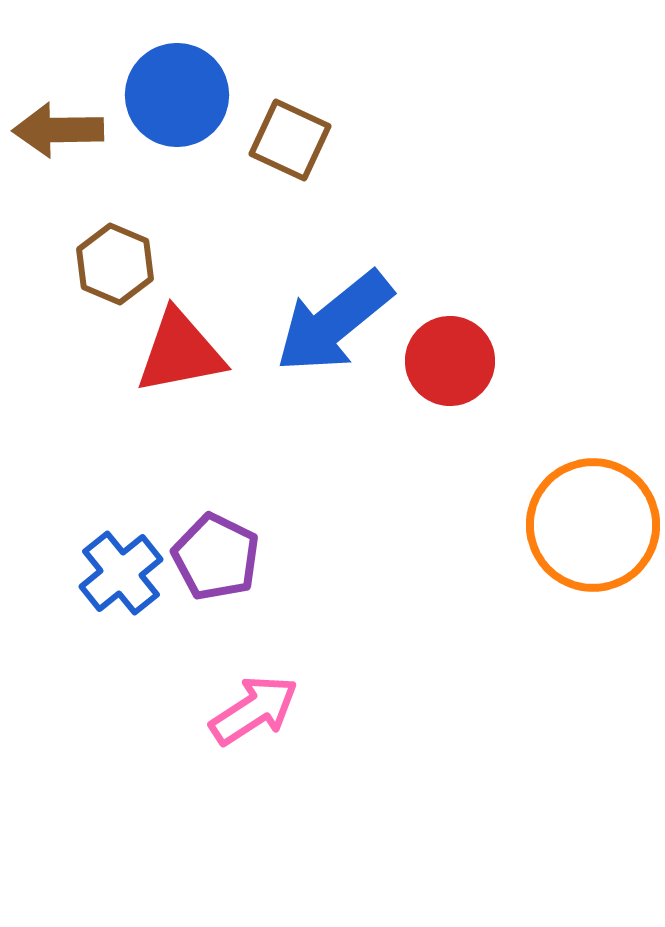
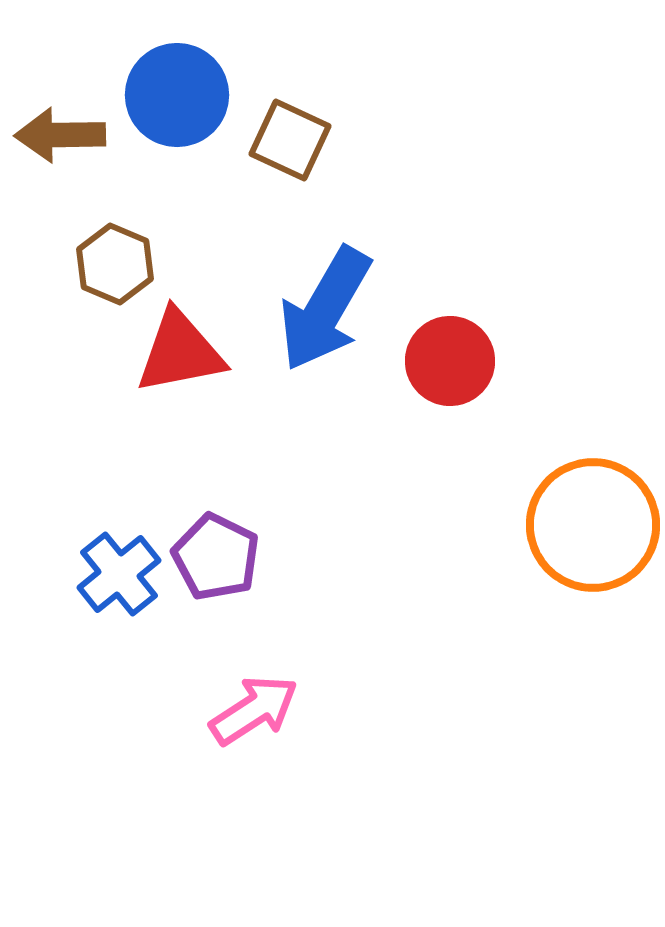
brown arrow: moved 2 px right, 5 px down
blue arrow: moved 9 px left, 13 px up; rotated 21 degrees counterclockwise
blue cross: moved 2 px left, 1 px down
